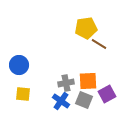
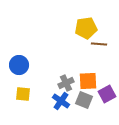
brown line: rotated 28 degrees counterclockwise
gray cross: rotated 14 degrees counterclockwise
